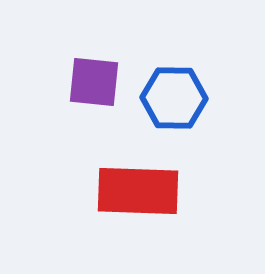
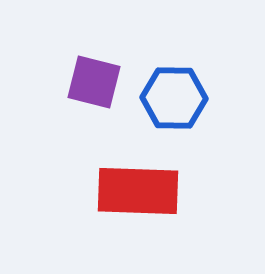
purple square: rotated 8 degrees clockwise
